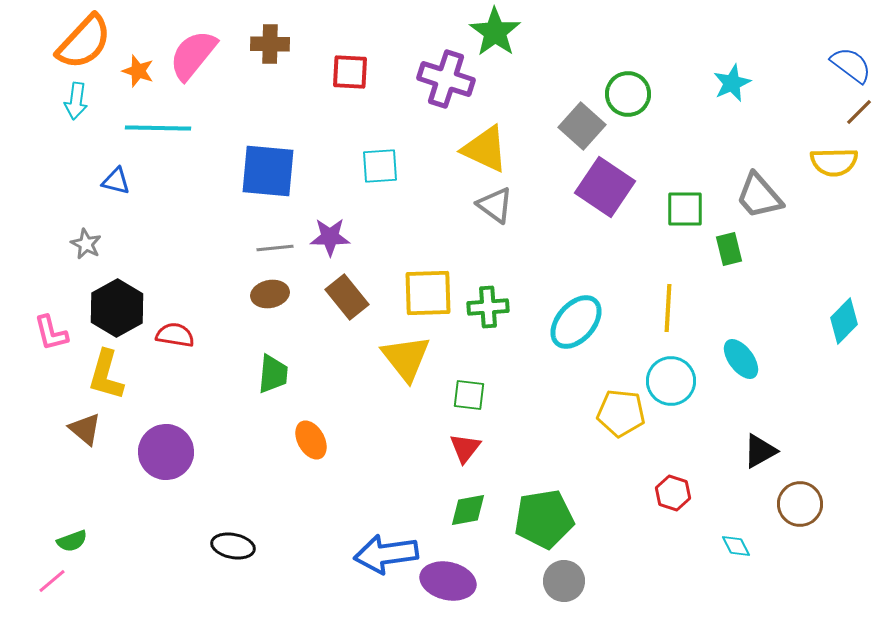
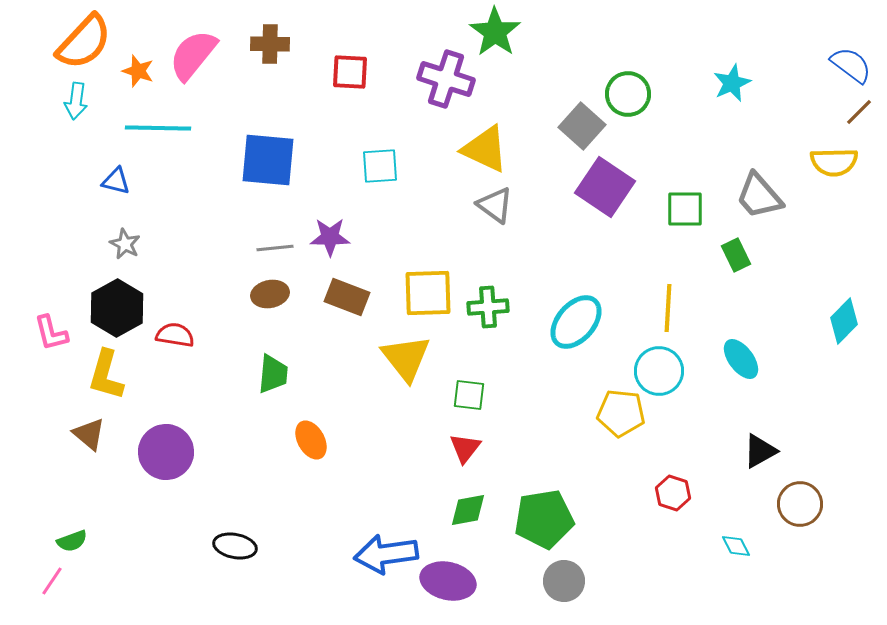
blue square at (268, 171): moved 11 px up
gray star at (86, 244): moved 39 px right
green rectangle at (729, 249): moved 7 px right, 6 px down; rotated 12 degrees counterclockwise
brown rectangle at (347, 297): rotated 30 degrees counterclockwise
cyan circle at (671, 381): moved 12 px left, 10 px up
brown triangle at (85, 429): moved 4 px right, 5 px down
black ellipse at (233, 546): moved 2 px right
pink line at (52, 581): rotated 16 degrees counterclockwise
